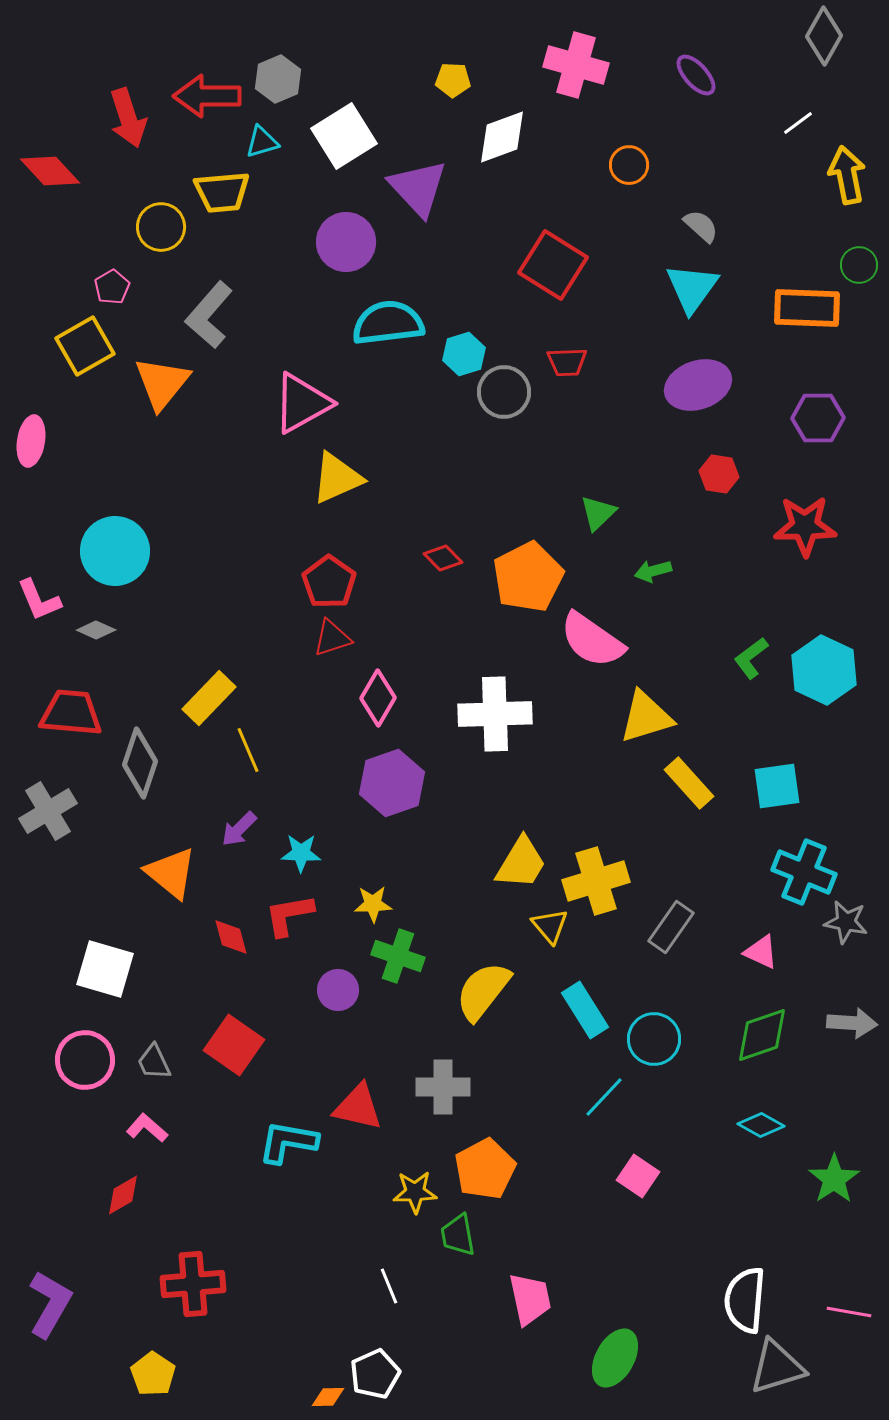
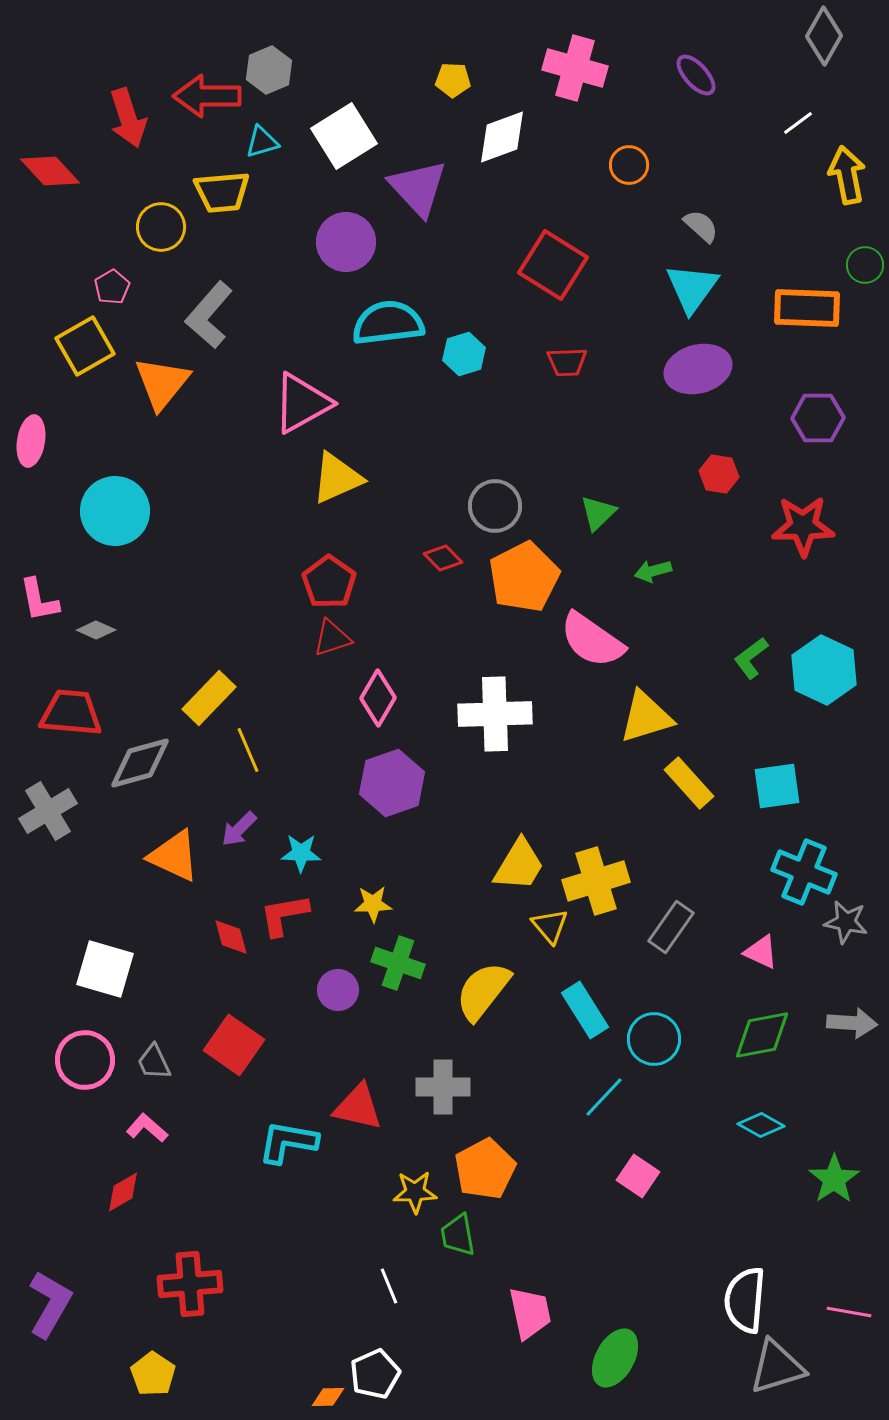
pink cross at (576, 65): moved 1 px left, 3 px down
gray hexagon at (278, 79): moved 9 px left, 9 px up
green circle at (859, 265): moved 6 px right
purple ellipse at (698, 385): moved 16 px up; rotated 4 degrees clockwise
gray circle at (504, 392): moved 9 px left, 114 px down
red star at (805, 526): moved 2 px left
cyan circle at (115, 551): moved 40 px up
orange pentagon at (528, 577): moved 4 px left
pink L-shape at (39, 600): rotated 12 degrees clockwise
gray diamond at (140, 763): rotated 56 degrees clockwise
yellow trapezoid at (521, 863): moved 2 px left, 2 px down
orange triangle at (171, 873): moved 3 px right, 17 px up; rotated 14 degrees counterclockwise
red L-shape at (289, 915): moved 5 px left
green cross at (398, 956): moved 7 px down
green diamond at (762, 1035): rotated 8 degrees clockwise
red diamond at (123, 1195): moved 3 px up
red cross at (193, 1284): moved 3 px left
pink trapezoid at (530, 1299): moved 14 px down
